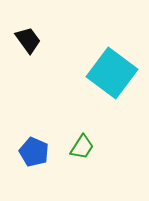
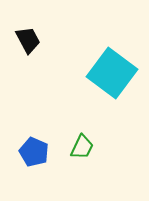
black trapezoid: rotated 8 degrees clockwise
green trapezoid: rotated 8 degrees counterclockwise
